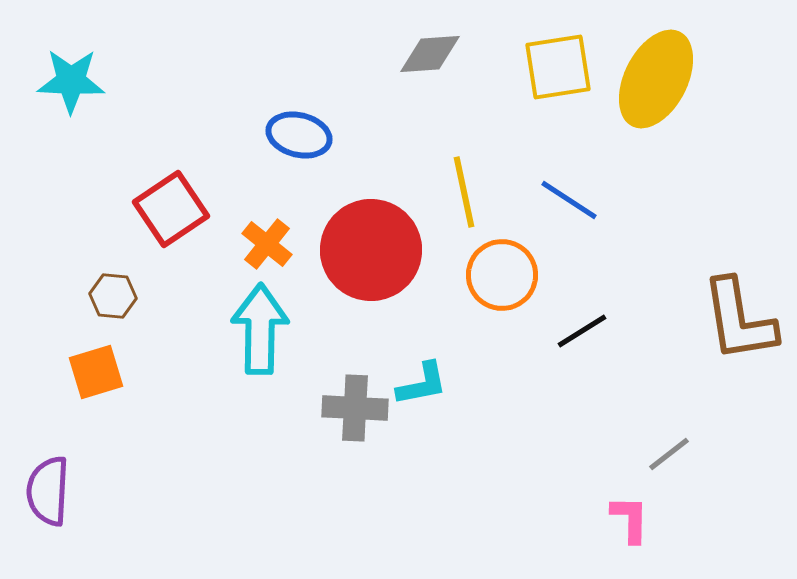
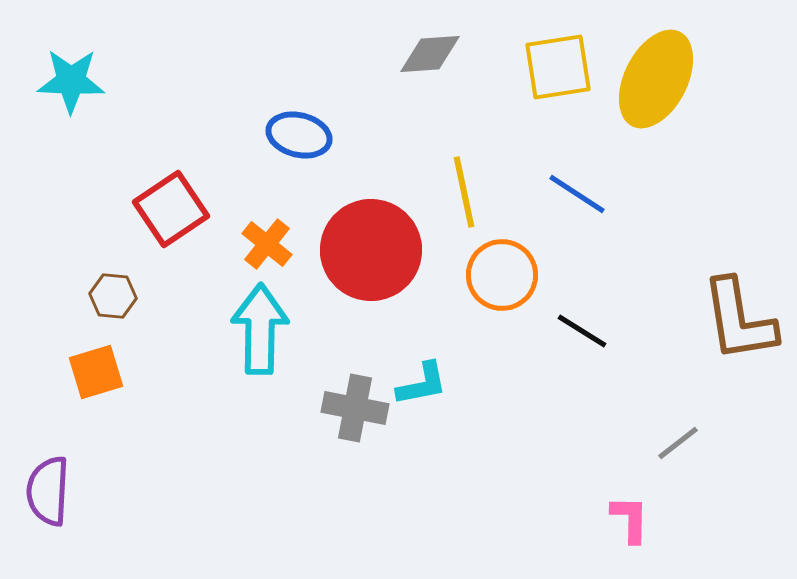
blue line: moved 8 px right, 6 px up
black line: rotated 64 degrees clockwise
gray cross: rotated 8 degrees clockwise
gray line: moved 9 px right, 11 px up
